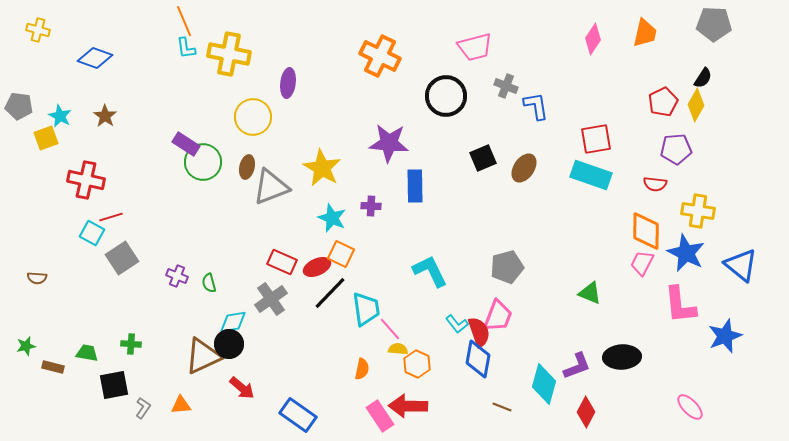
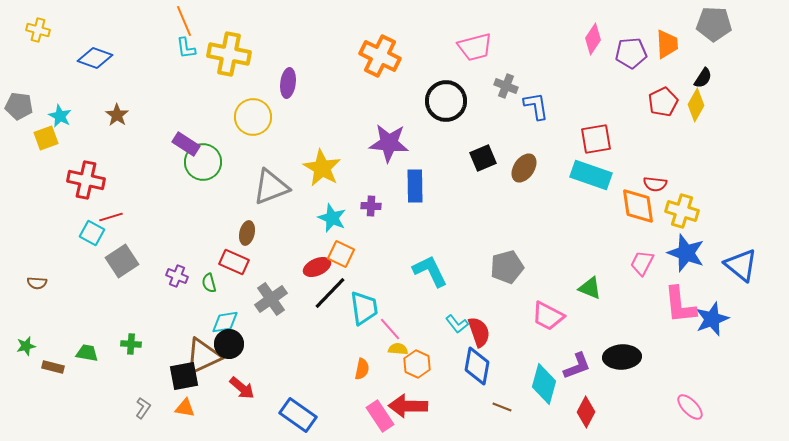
orange trapezoid at (645, 33): moved 22 px right, 11 px down; rotated 16 degrees counterclockwise
black circle at (446, 96): moved 5 px down
brown star at (105, 116): moved 12 px right, 1 px up
purple pentagon at (676, 149): moved 45 px left, 96 px up
brown ellipse at (247, 167): moved 66 px down
yellow cross at (698, 211): moved 16 px left; rotated 8 degrees clockwise
orange diamond at (646, 231): moved 8 px left, 25 px up; rotated 9 degrees counterclockwise
blue star at (686, 253): rotated 6 degrees counterclockwise
gray square at (122, 258): moved 3 px down
red rectangle at (282, 262): moved 48 px left
brown semicircle at (37, 278): moved 5 px down
green triangle at (590, 293): moved 5 px up
cyan trapezoid at (366, 309): moved 2 px left, 1 px up
pink trapezoid at (498, 316): moved 50 px right; rotated 96 degrees clockwise
cyan diamond at (233, 322): moved 8 px left
blue star at (725, 336): moved 13 px left, 17 px up
blue diamond at (478, 359): moved 1 px left, 7 px down
black square at (114, 385): moved 70 px right, 9 px up
orange triangle at (181, 405): moved 4 px right, 3 px down; rotated 15 degrees clockwise
